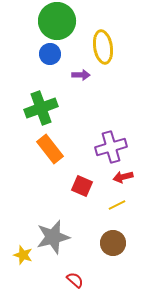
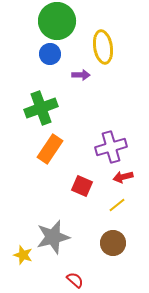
orange rectangle: rotated 72 degrees clockwise
yellow line: rotated 12 degrees counterclockwise
